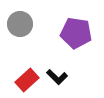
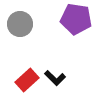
purple pentagon: moved 14 px up
black L-shape: moved 2 px left, 1 px down
